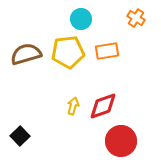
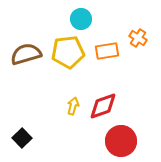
orange cross: moved 2 px right, 20 px down
black square: moved 2 px right, 2 px down
